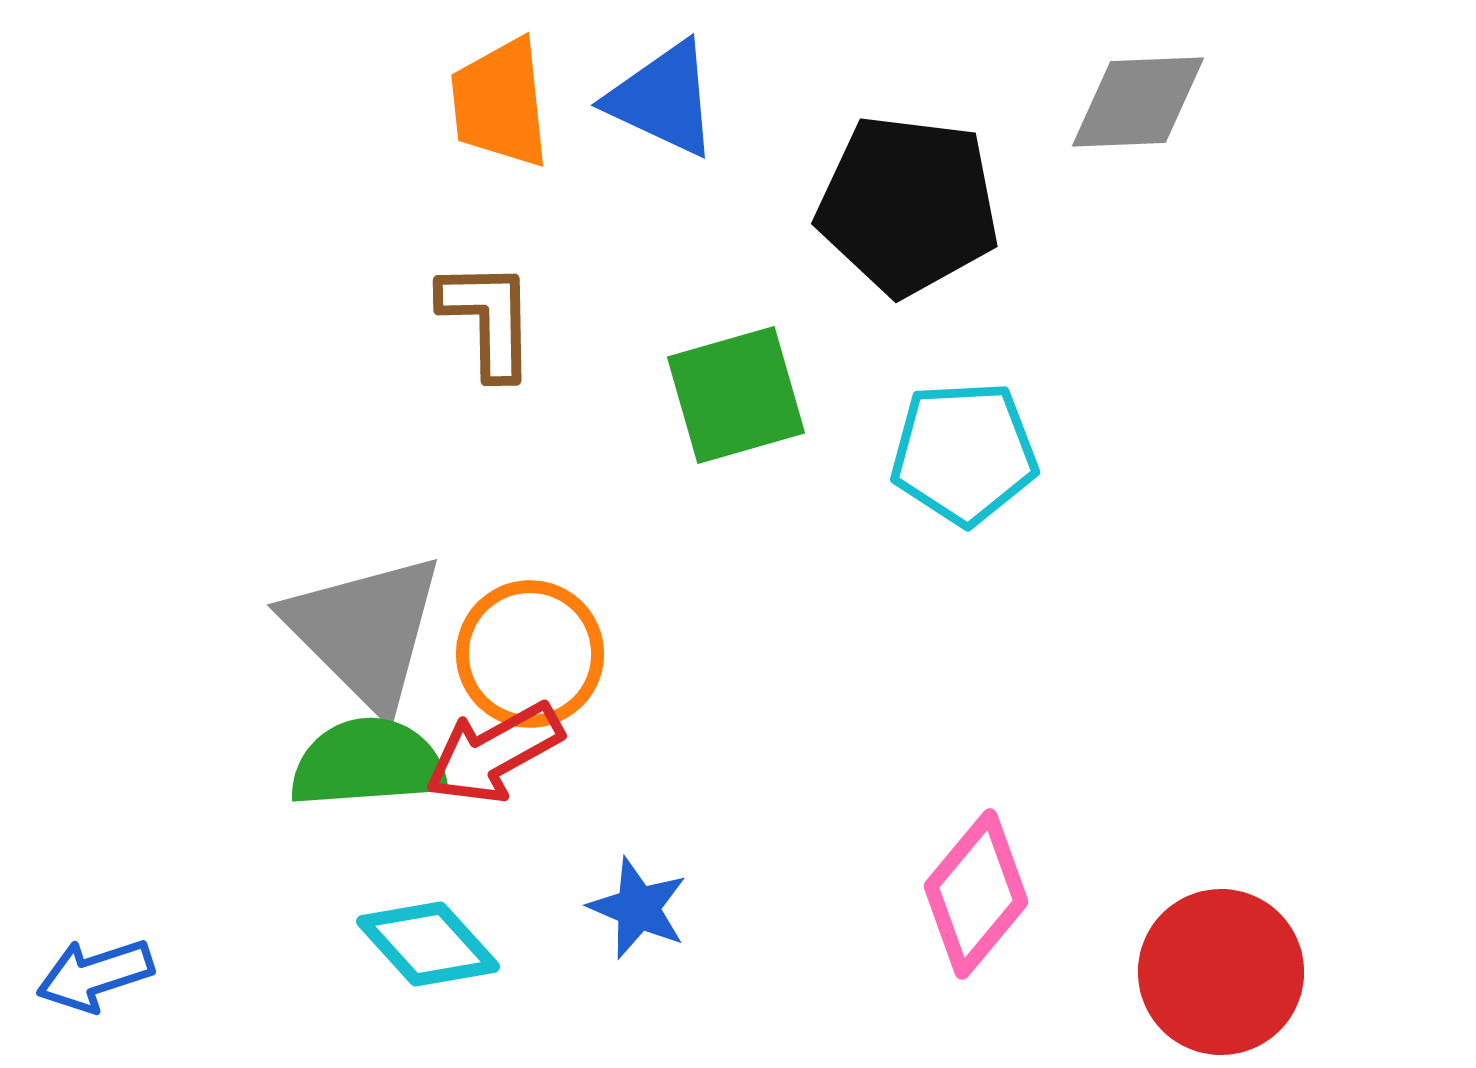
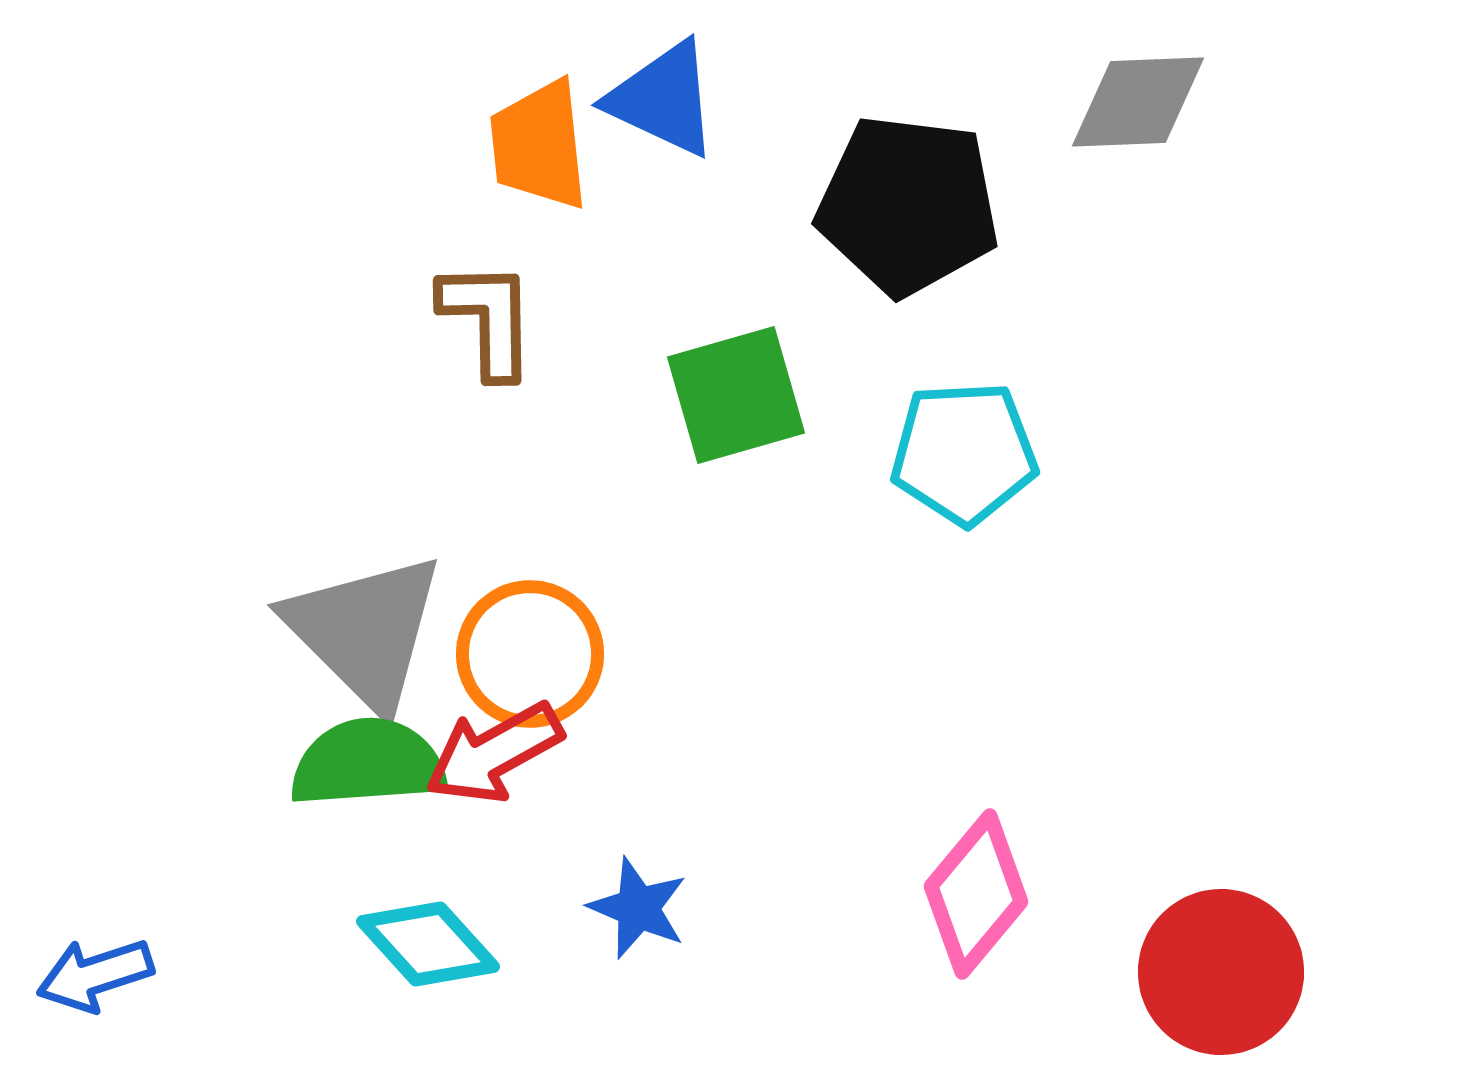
orange trapezoid: moved 39 px right, 42 px down
